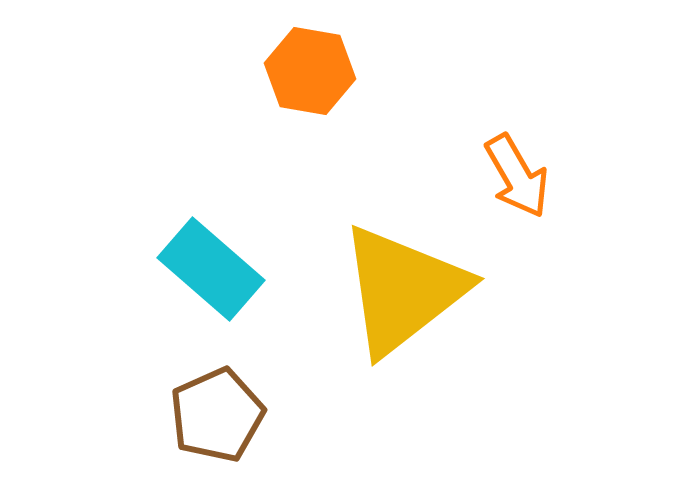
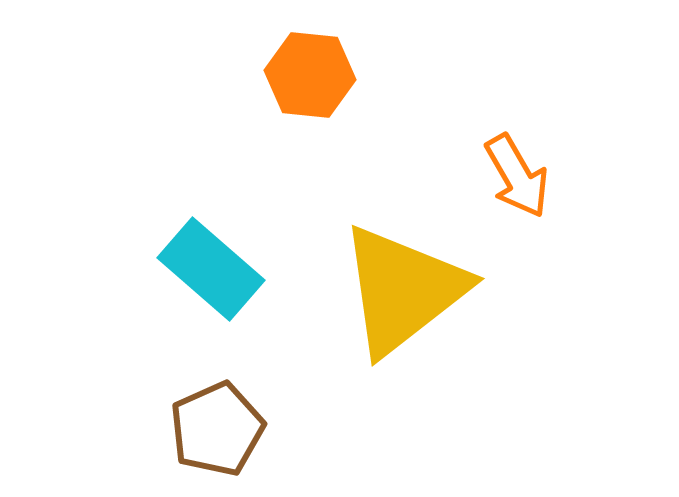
orange hexagon: moved 4 px down; rotated 4 degrees counterclockwise
brown pentagon: moved 14 px down
